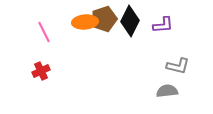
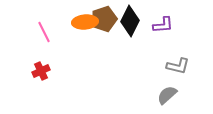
gray semicircle: moved 4 px down; rotated 35 degrees counterclockwise
